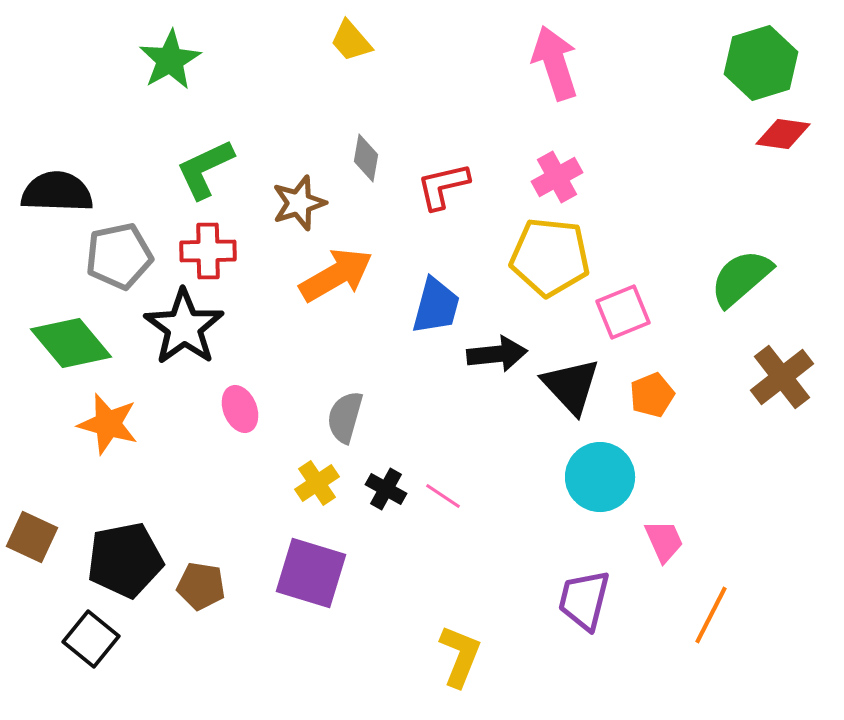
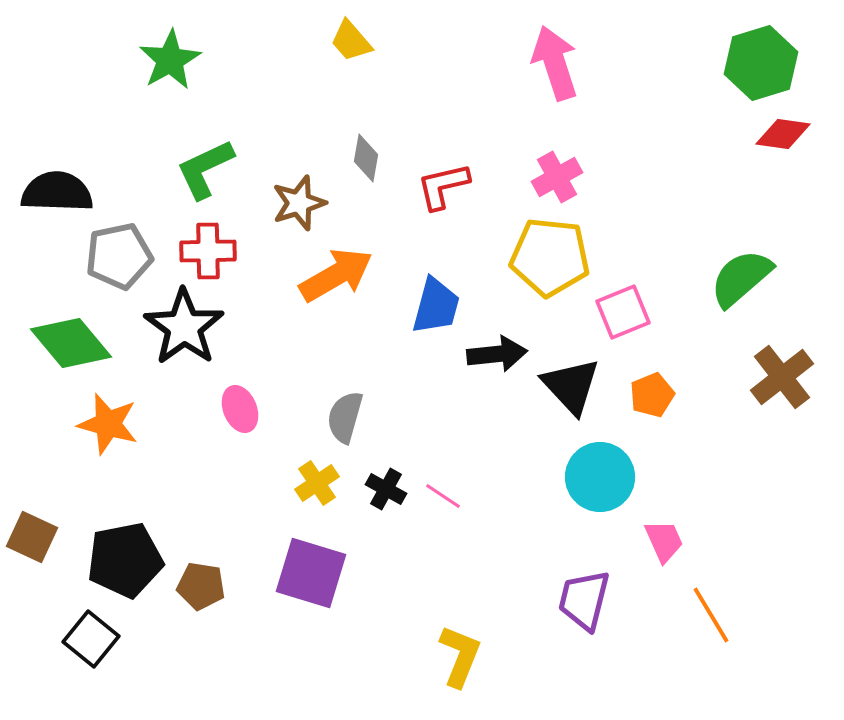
orange line: rotated 58 degrees counterclockwise
